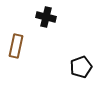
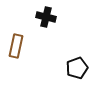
black pentagon: moved 4 px left, 1 px down
